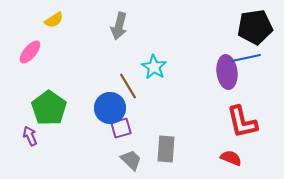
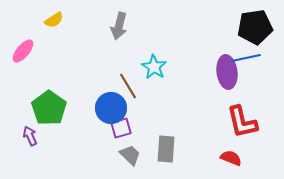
pink ellipse: moved 7 px left, 1 px up
blue circle: moved 1 px right
gray trapezoid: moved 1 px left, 5 px up
